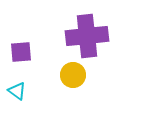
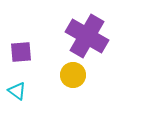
purple cross: rotated 36 degrees clockwise
